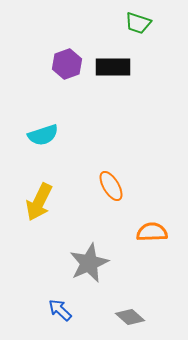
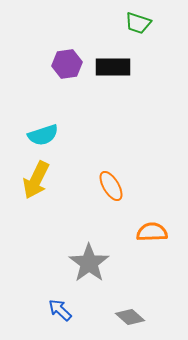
purple hexagon: rotated 12 degrees clockwise
yellow arrow: moved 3 px left, 22 px up
gray star: rotated 12 degrees counterclockwise
